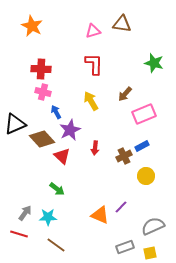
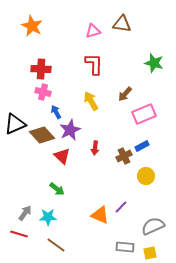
brown diamond: moved 4 px up
gray rectangle: rotated 24 degrees clockwise
